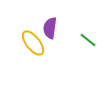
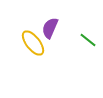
purple semicircle: rotated 15 degrees clockwise
